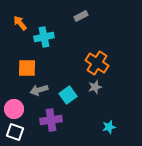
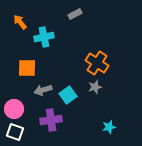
gray rectangle: moved 6 px left, 2 px up
orange arrow: moved 1 px up
gray arrow: moved 4 px right
